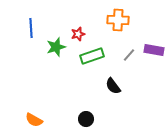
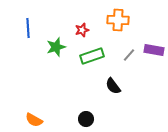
blue line: moved 3 px left
red star: moved 4 px right, 4 px up
